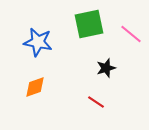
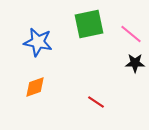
black star: moved 29 px right, 5 px up; rotated 18 degrees clockwise
